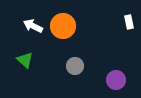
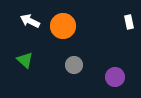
white arrow: moved 3 px left, 5 px up
gray circle: moved 1 px left, 1 px up
purple circle: moved 1 px left, 3 px up
